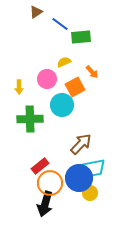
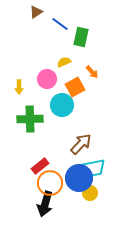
green rectangle: rotated 72 degrees counterclockwise
